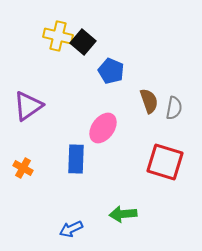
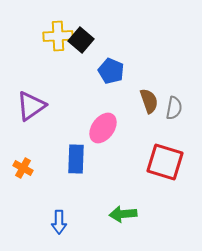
yellow cross: rotated 16 degrees counterclockwise
black square: moved 2 px left, 2 px up
purple triangle: moved 3 px right
blue arrow: moved 12 px left, 7 px up; rotated 65 degrees counterclockwise
